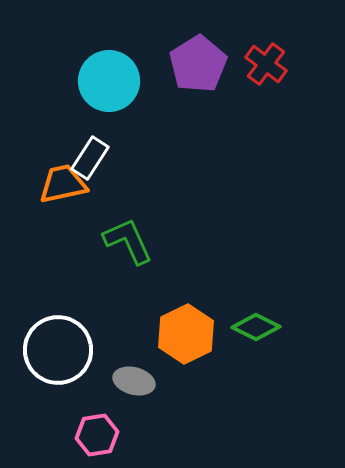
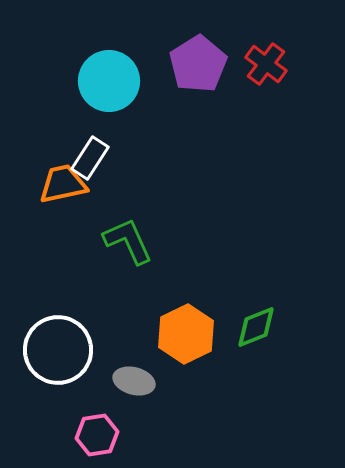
green diamond: rotated 48 degrees counterclockwise
